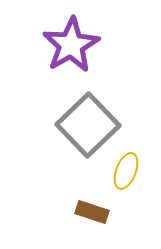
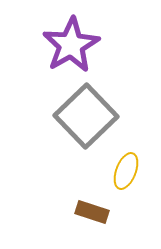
gray square: moved 2 px left, 9 px up
